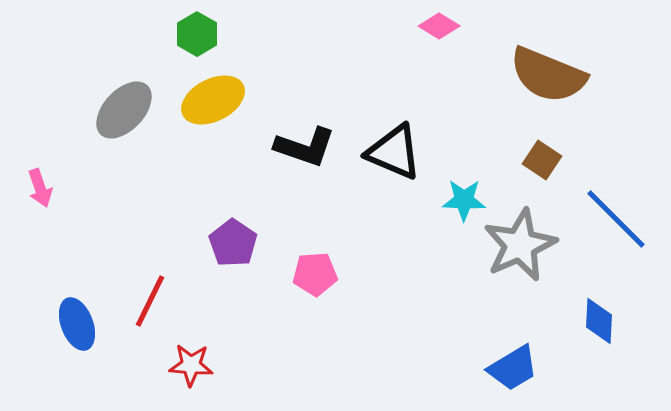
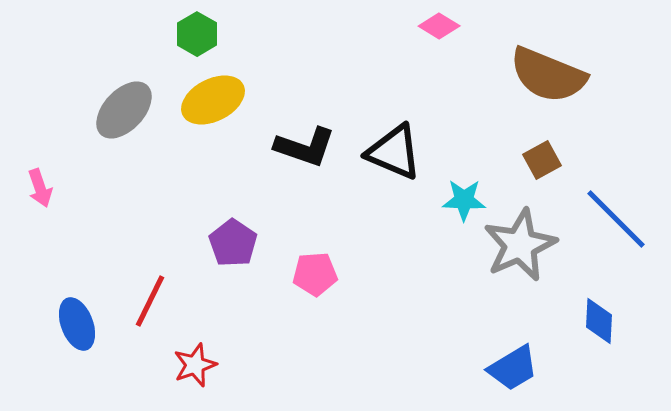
brown square: rotated 27 degrees clockwise
red star: moved 4 px right; rotated 24 degrees counterclockwise
